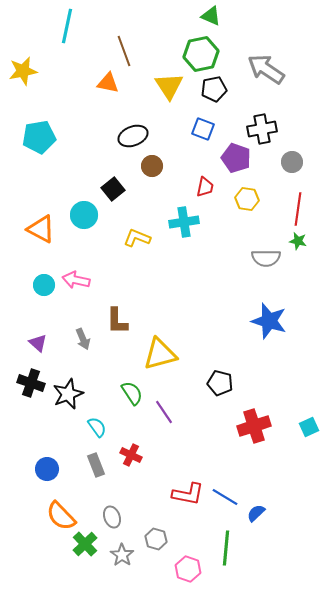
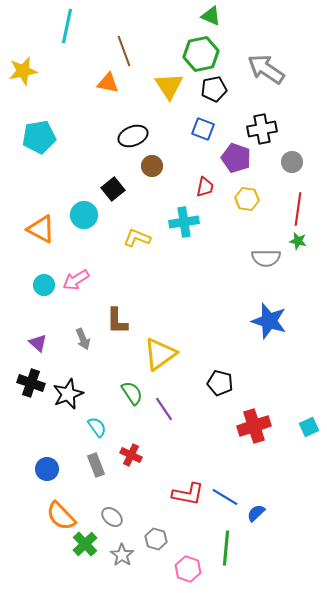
pink arrow at (76, 280): rotated 44 degrees counterclockwise
yellow triangle at (160, 354): rotated 21 degrees counterclockwise
purple line at (164, 412): moved 3 px up
gray ellipse at (112, 517): rotated 30 degrees counterclockwise
